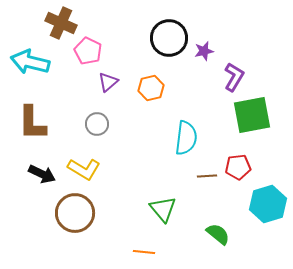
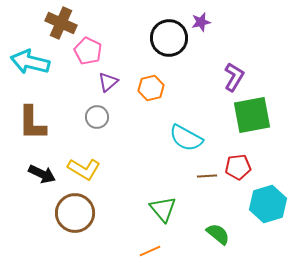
purple star: moved 3 px left, 29 px up
gray circle: moved 7 px up
cyan semicircle: rotated 112 degrees clockwise
orange line: moved 6 px right, 1 px up; rotated 30 degrees counterclockwise
